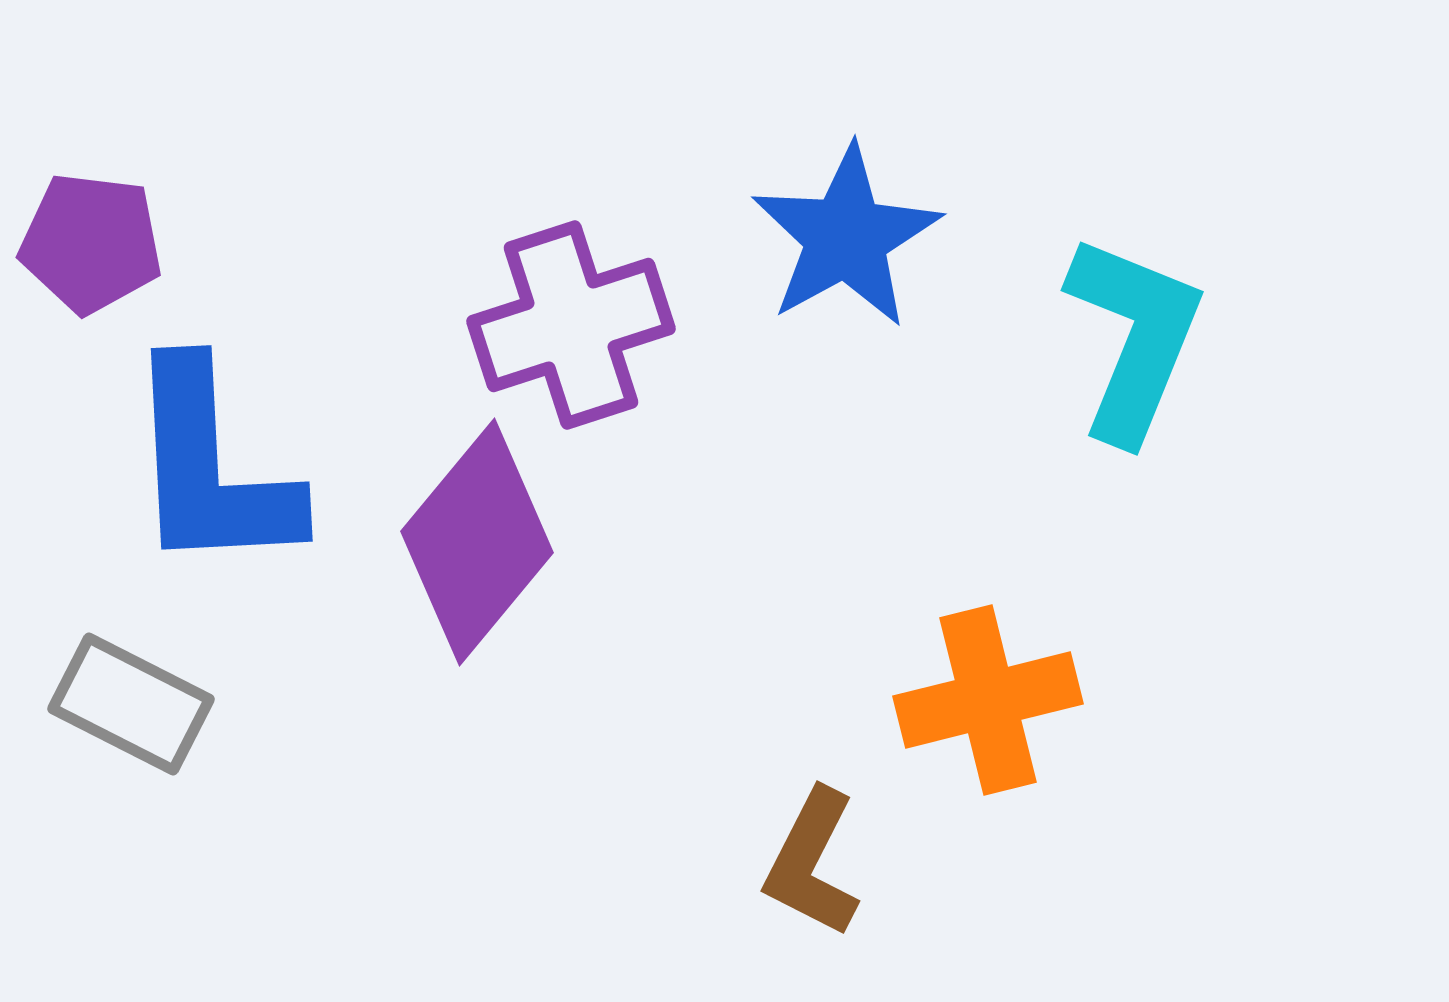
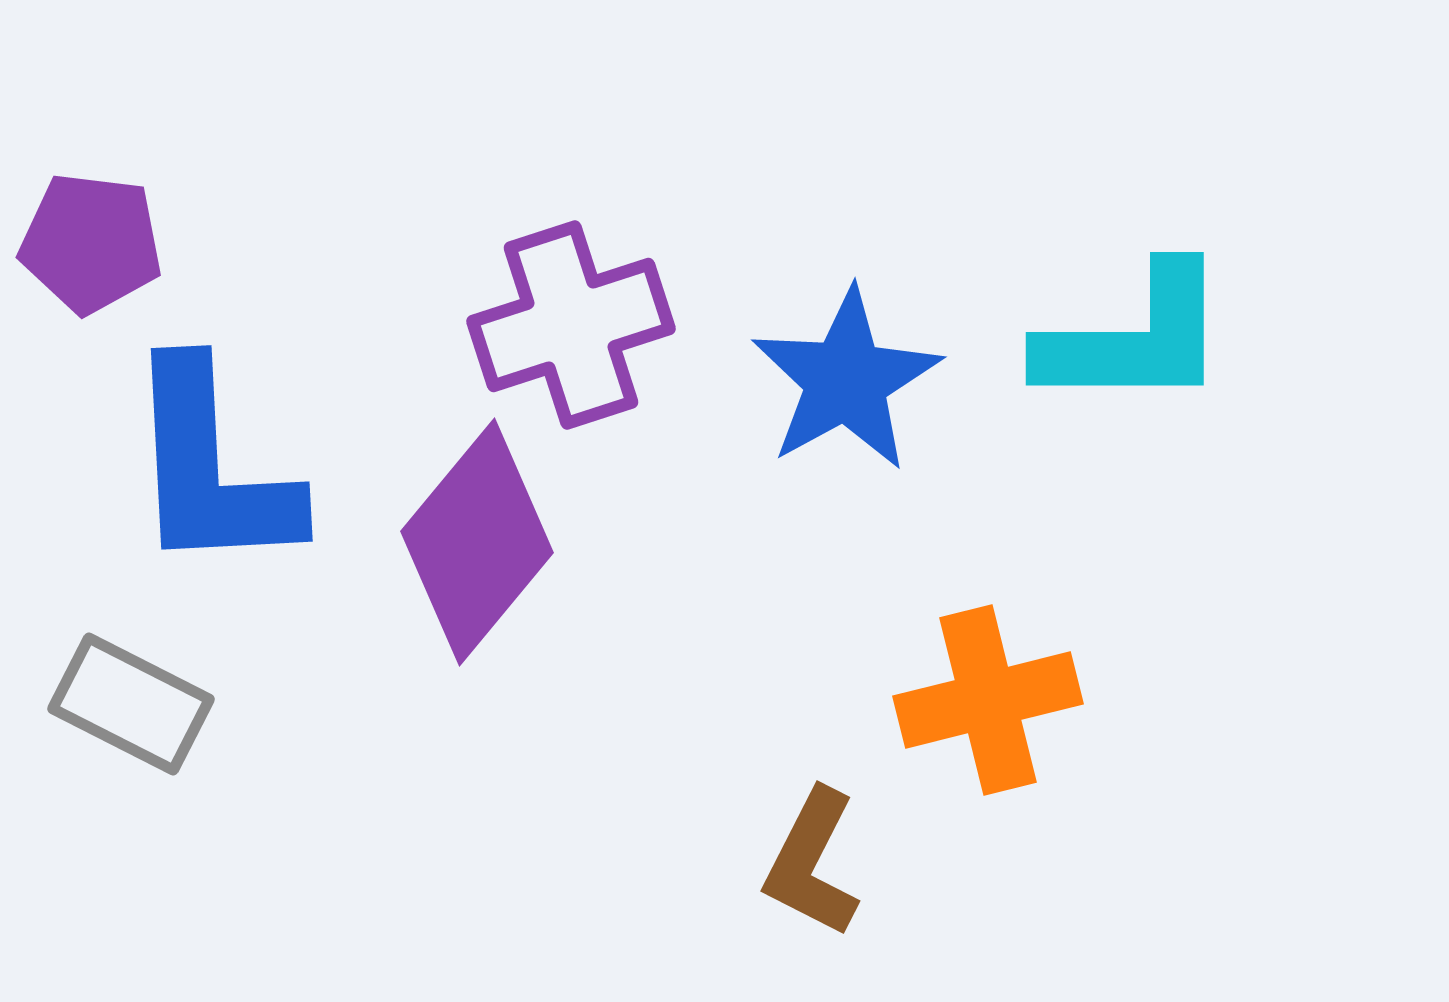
blue star: moved 143 px down
cyan L-shape: rotated 68 degrees clockwise
